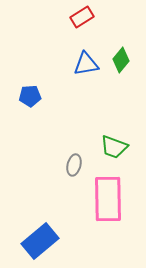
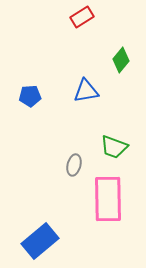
blue triangle: moved 27 px down
